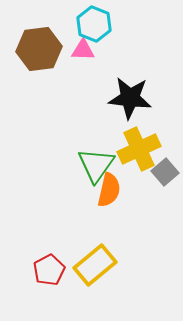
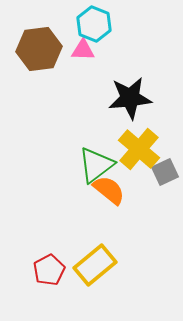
black star: rotated 12 degrees counterclockwise
yellow cross: rotated 24 degrees counterclockwise
green triangle: rotated 18 degrees clockwise
gray square: rotated 16 degrees clockwise
orange semicircle: rotated 64 degrees counterclockwise
